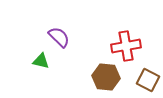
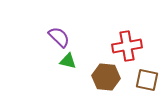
red cross: moved 1 px right
green triangle: moved 27 px right
brown square: moved 1 px left; rotated 15 degrees counterclockwise
